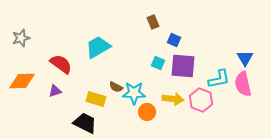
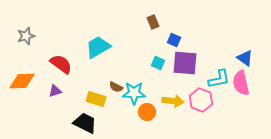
gray star: moved 5 px right, 2 px up
blue triangle: rotated 24 degrees counterclockwise
purple square: moved 2 px right, 3 px up
pink semicircle: moved 2 px left, 1 px up
yellow arrow: moved 2 px down
